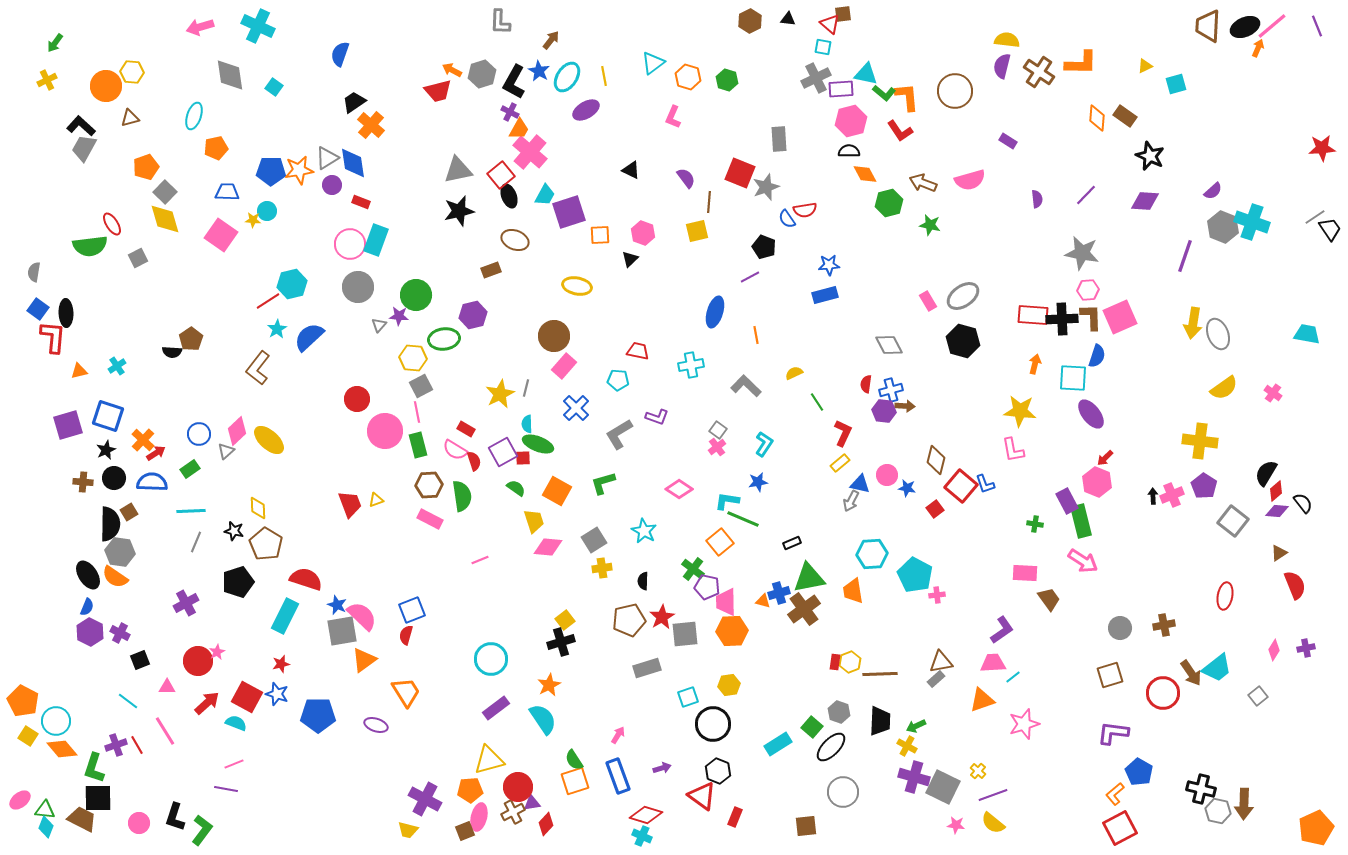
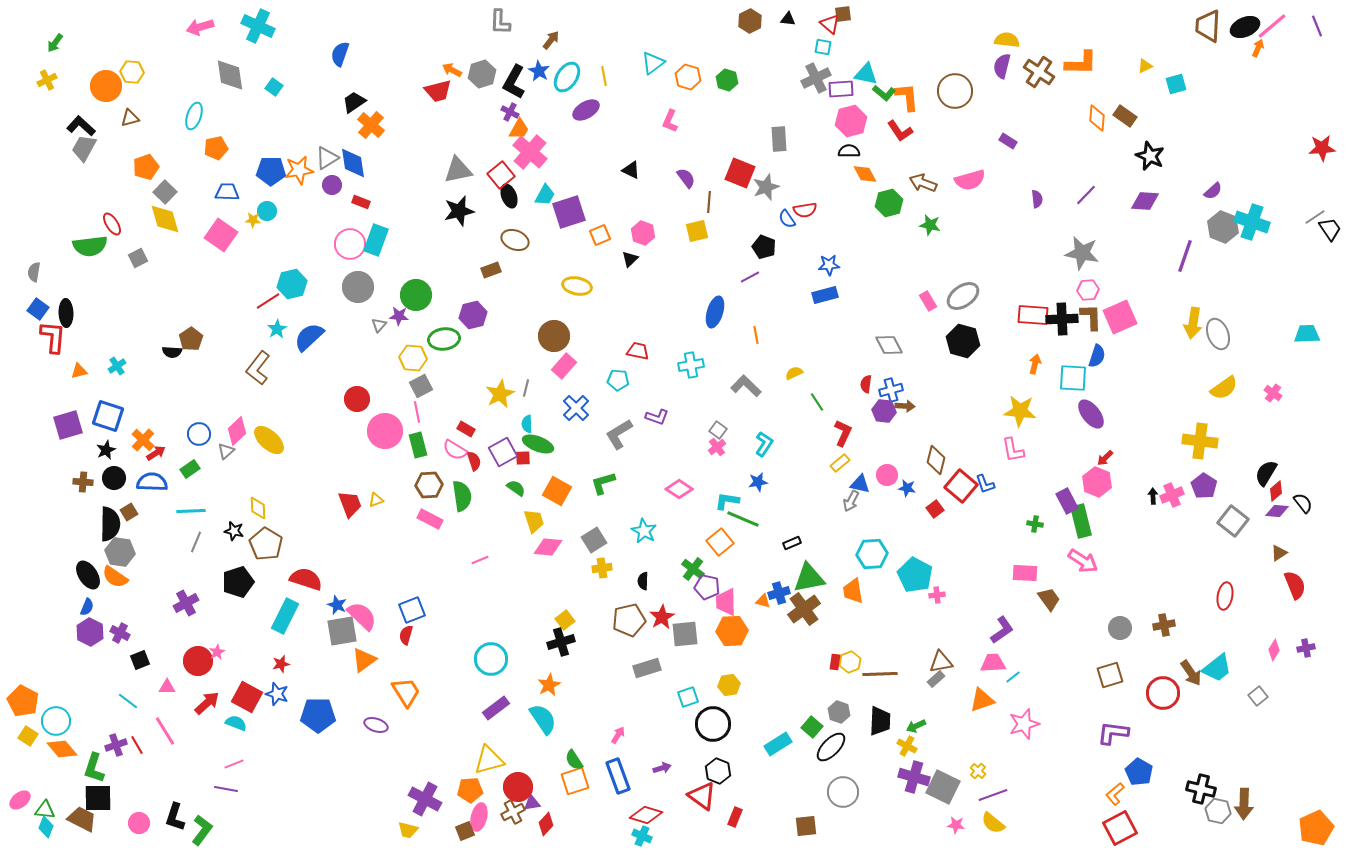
pink L-shape at (673, 117): moved 3 px left, 4 px down
orange square at (600, 235): rotated 20 degrees counterclockwise
cyan trapezoid at (1307, 334): rotated 12 degrees counterclockwise
